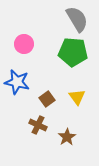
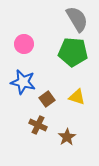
blue star: moved 6 px right
yellow triangle: rotated 36 degrees counterclockwise
